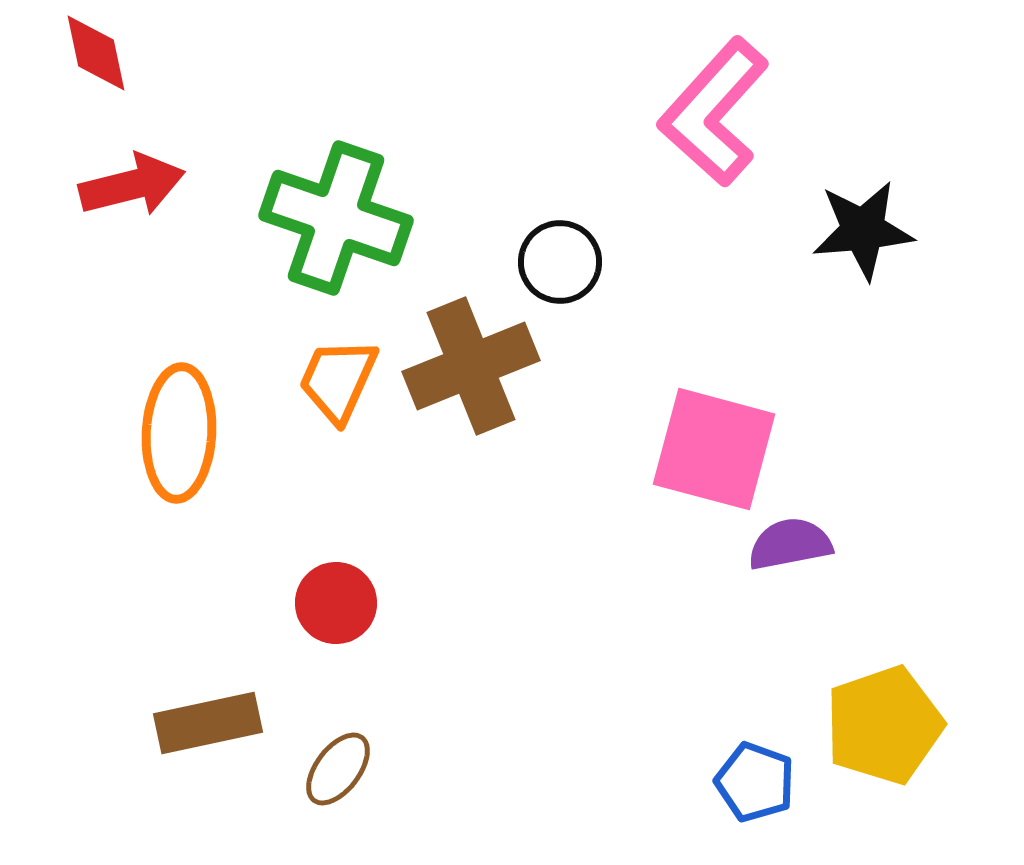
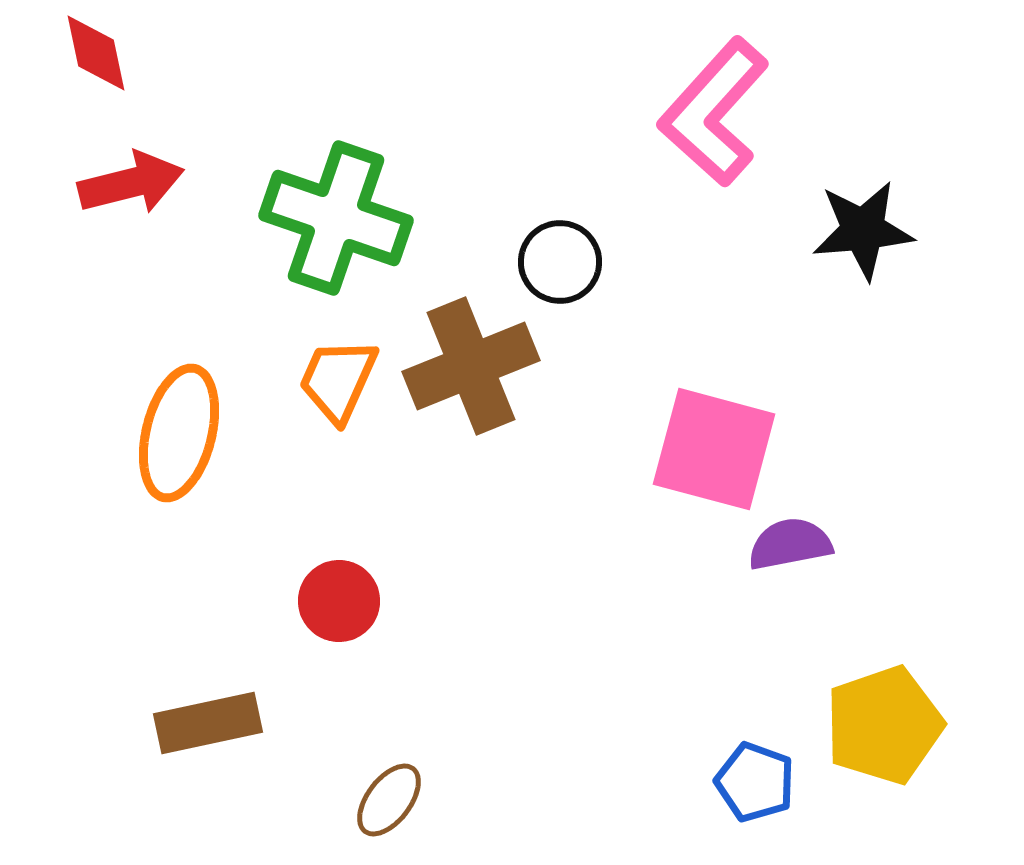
red arrow: moved 1 px left, 2 px up
orange ellipse: rotated 11 degrees clockwise
red circle: moved 3 px right, 2 px up
brown ellipse: moved 51 px right, 31 px down
